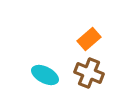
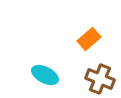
brown cross: moved 11 px right, 6 px down
